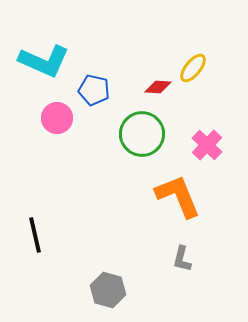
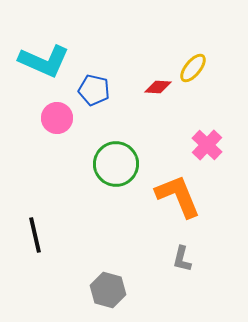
green circle: moved 26 px left, 30 px down
